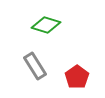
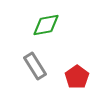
green diamond: rotated 28 degrees counterclockwise
